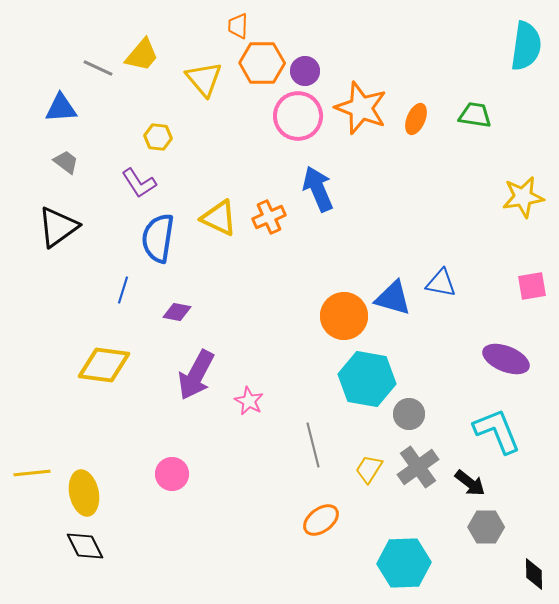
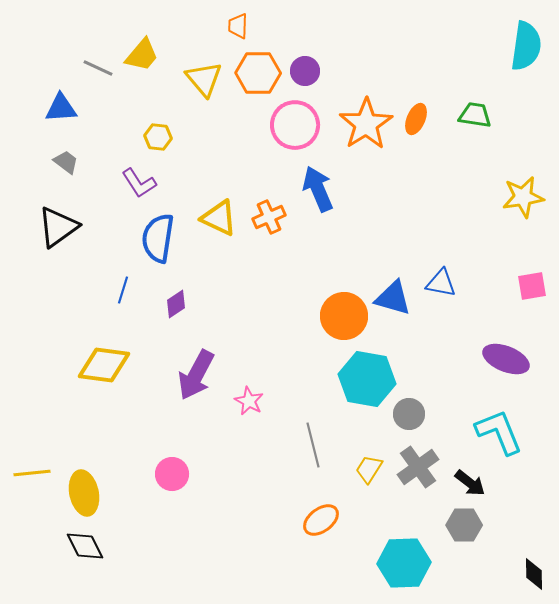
orange hexagon at (262, 63): moved 4 px left, 10 px down
orange star at (361, 108): moved 5 px right, 16 px down; rotated 18 degrees clockwise
pink circle at (298, 116): moved 3 px left, 9 px down
purple diamond at (177, 312): moved 1 px left, 8 px up; rotated 44 degrees counterclockwise
cyan L-shape at (497, 431): moved 2 px right, 1 px down
gray hexagon at (486, 527): moved 22 px left, 2 px up
